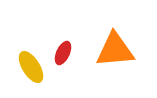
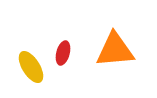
red ellipse: rotated 10 degrees counterclockwise
